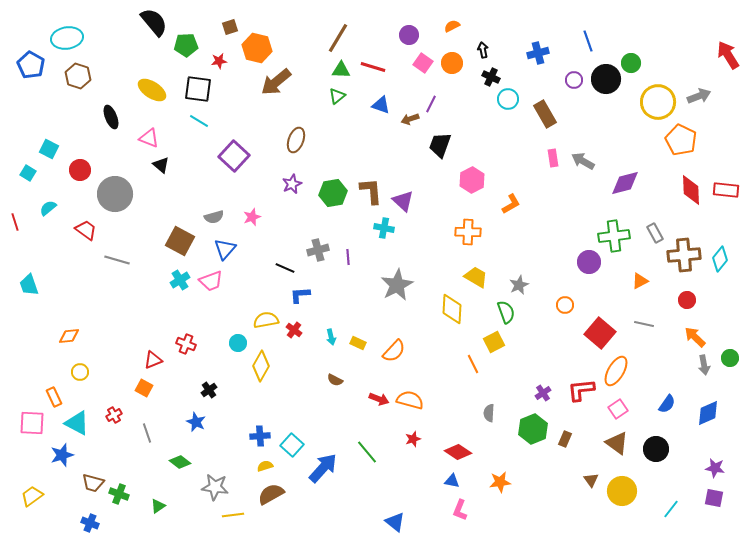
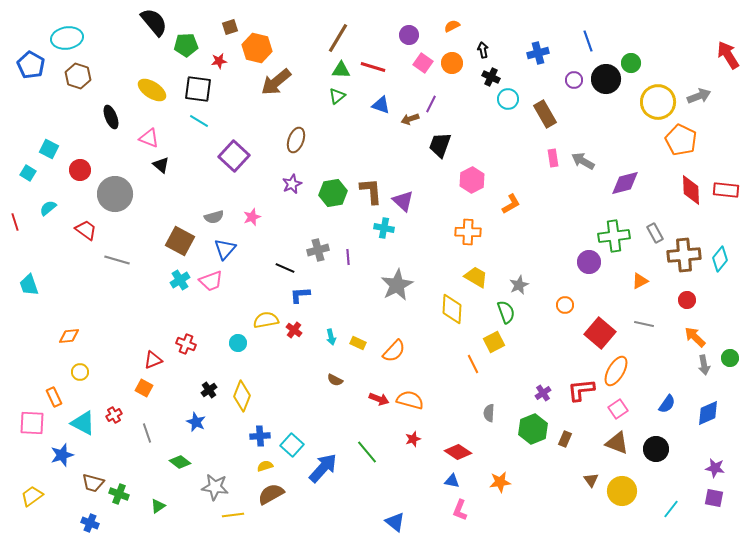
yellow diamond at (261, 366): moved 19 px left, 30 px down; rotated 8 degrees counterclockwise
cyan triangle at (77, 423): moved 6 px right
brown triangle at (617, 443): rotated 15 degrees counterclockwise
